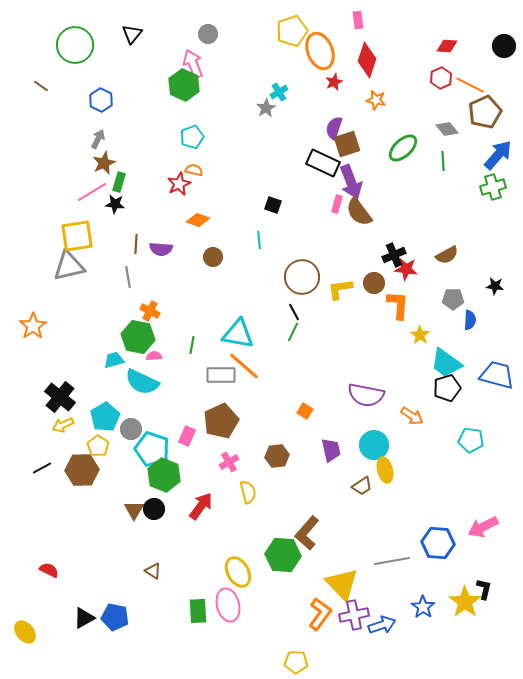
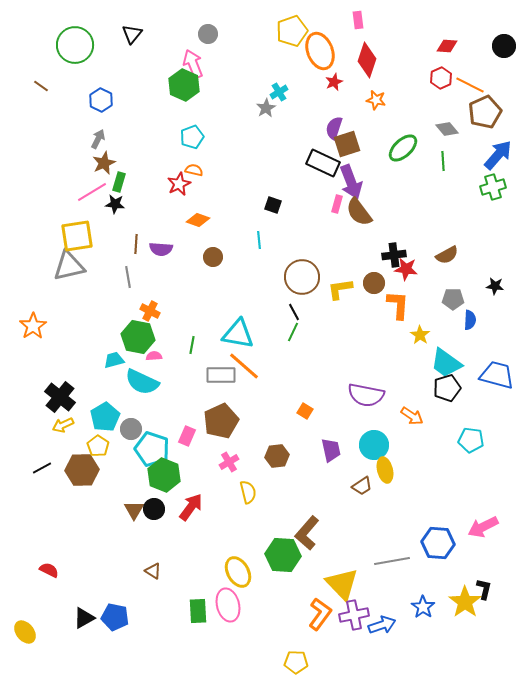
black cross at (394, 255): rotated 15 degrees clockwise
red arrow at (201, 506): moved 10 px left, 1 px down
